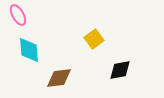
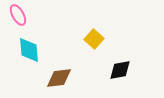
yellow square: rotated 12 degrees counterclockwise
